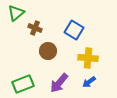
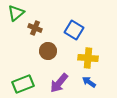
blue arrow: rotated 72 degrees clockwise
